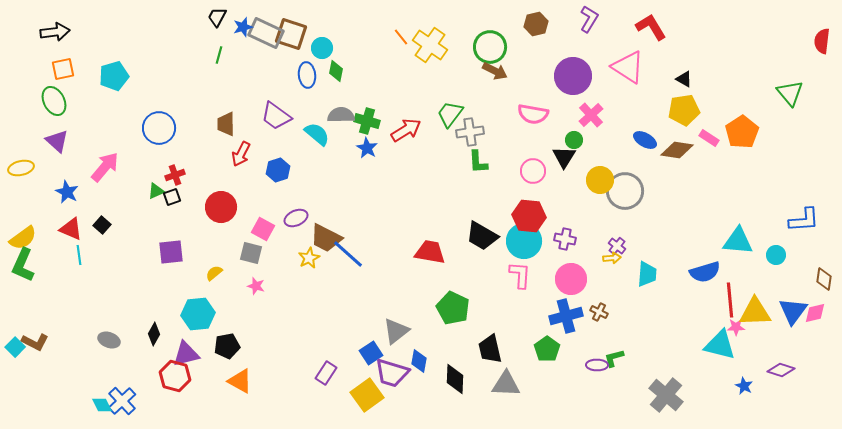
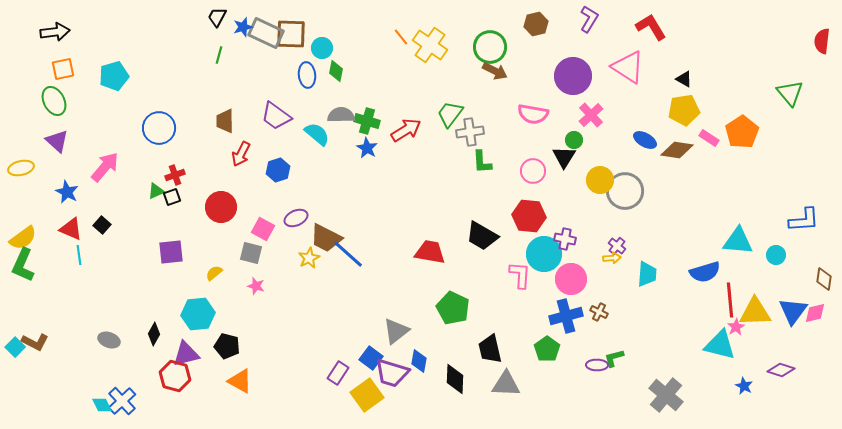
brown square at (291, 34): rotated 16 degrees counterclockwise
brown trapezoid at (226, 124): moved 1 px left, 3 px up
green L-shape at (478, 162): moved 4 px right
cyan circle at (524, 241): moved 20 px right, 13 px down
pink star at (736, 327): rotated 30 degrees counterclockwise
black pentagon at (227, 346): rotated 25 degrees clockwise
blue square at (371, 353): moved 5 px down; rotated 20 degrees counterclockwise
purple rectangle at (326, 373): moved 12 px right
